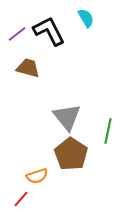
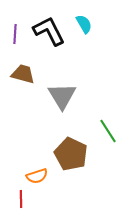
cyan semicircle: moved 2 px left, 6 px down
purple line: moved 2 px left; rotated 48 degrees counterclockwise
brown trapezoid: moved 5 px left, 6 px down
gray triangle: moved 5 px left, 21 px up; rotated 8 degrees clockwise
green line: rotated 45 degrees counterclockwise
brown pentagon: rotated 8 degrees counterclockwise
red line: rotated 42 degrees counterclockwise
